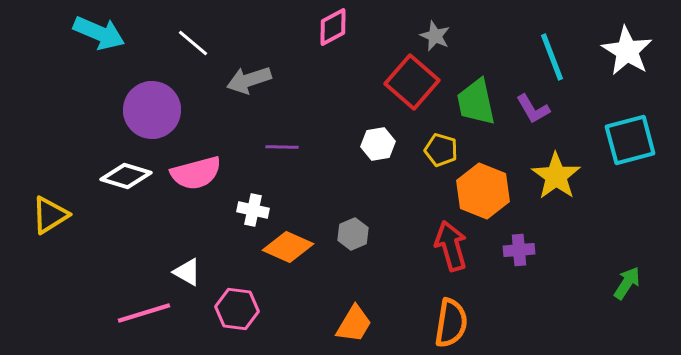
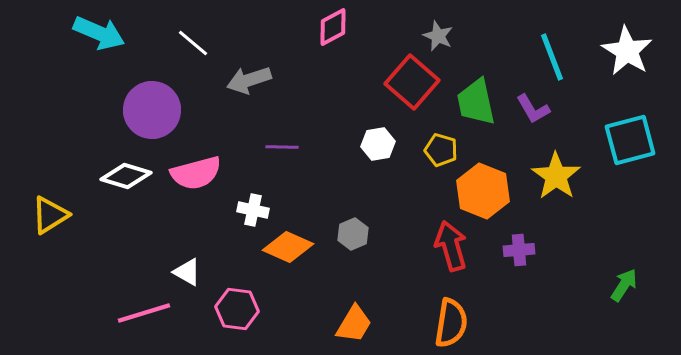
gray star: moved 3 px right
green arrow: moved 3 px left, 2 px down
